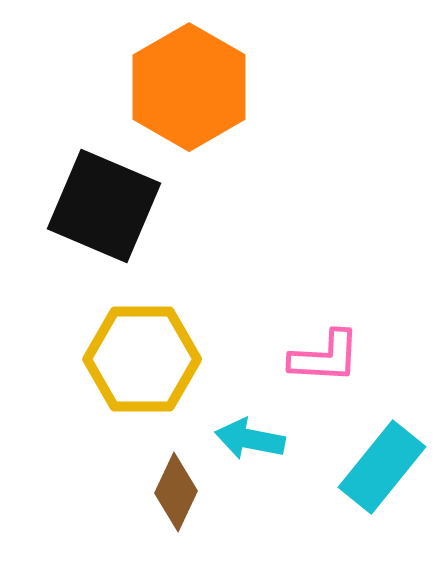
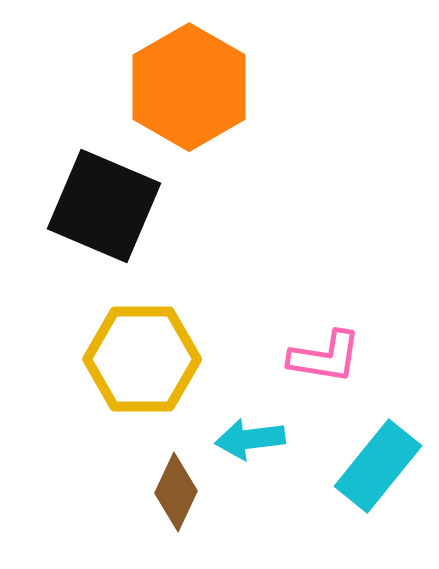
pink L-shape: rotated 6 degrees clockwise
cyan arrow: rotated 18 degrees counterclockwise
cyan rectangle: moved 4 px left, 1 px up
